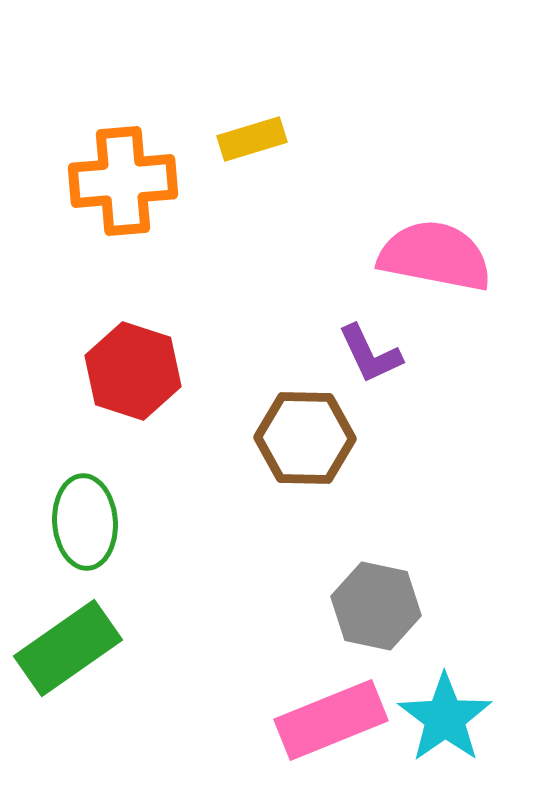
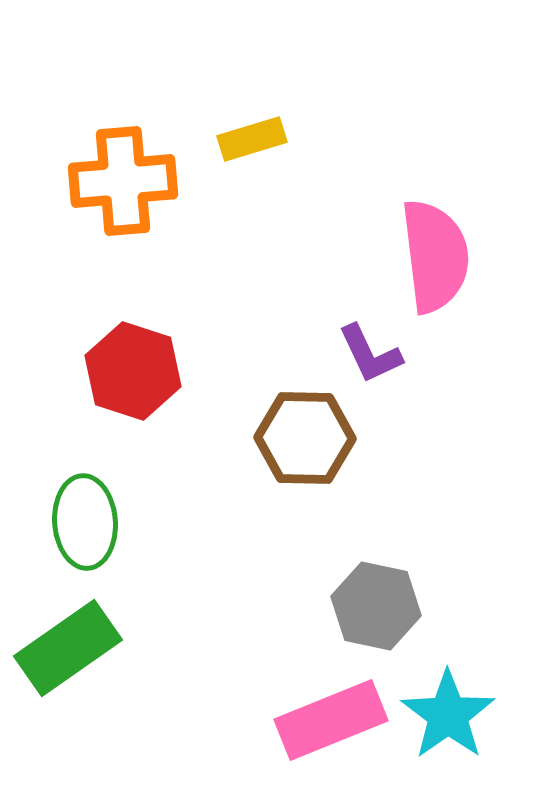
pink semicircle: rotated 72 degrees clockwise
cyan star: moved 3 px right, 3 px up
